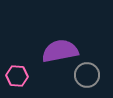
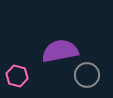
pink hexagon: rotated 10 degrees clockwise
